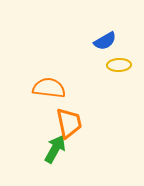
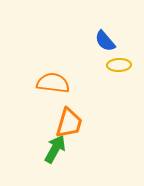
blue semicircle: rotated 80 degrees clockwise
orange semicircle: moved 4 px right, 5 px up
orange trapezoid: rotated 28 degrees clockwise
